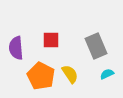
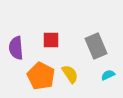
cyan semicircle: moved 1 px right, 1 px down
